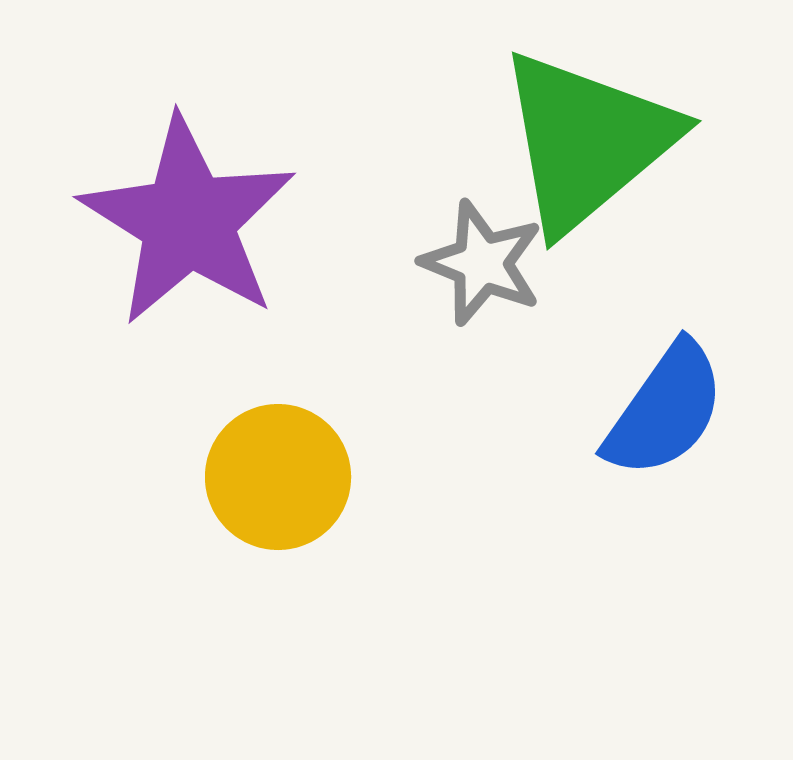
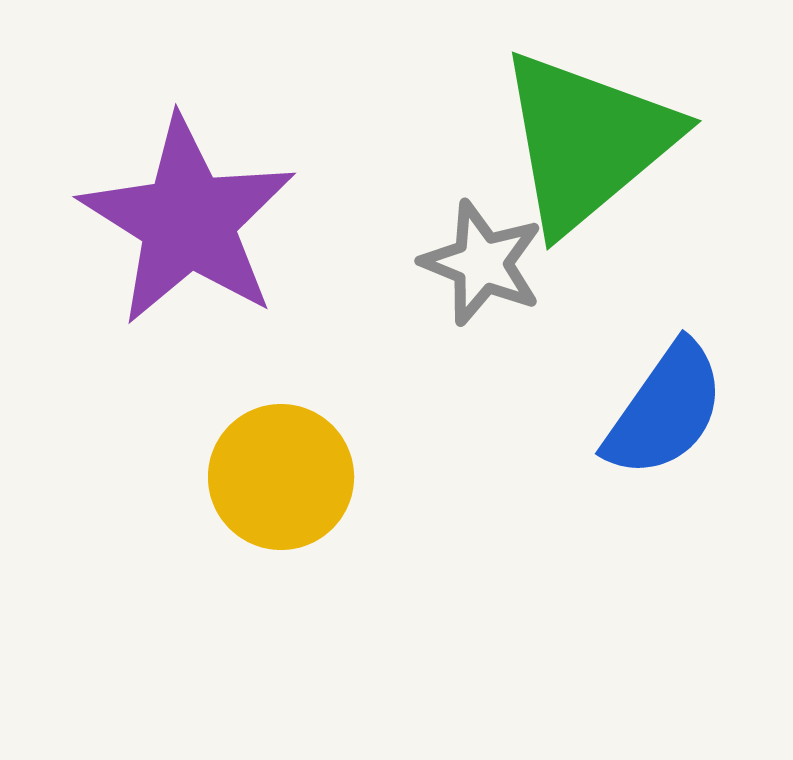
yellow circle: moved 3 px right
